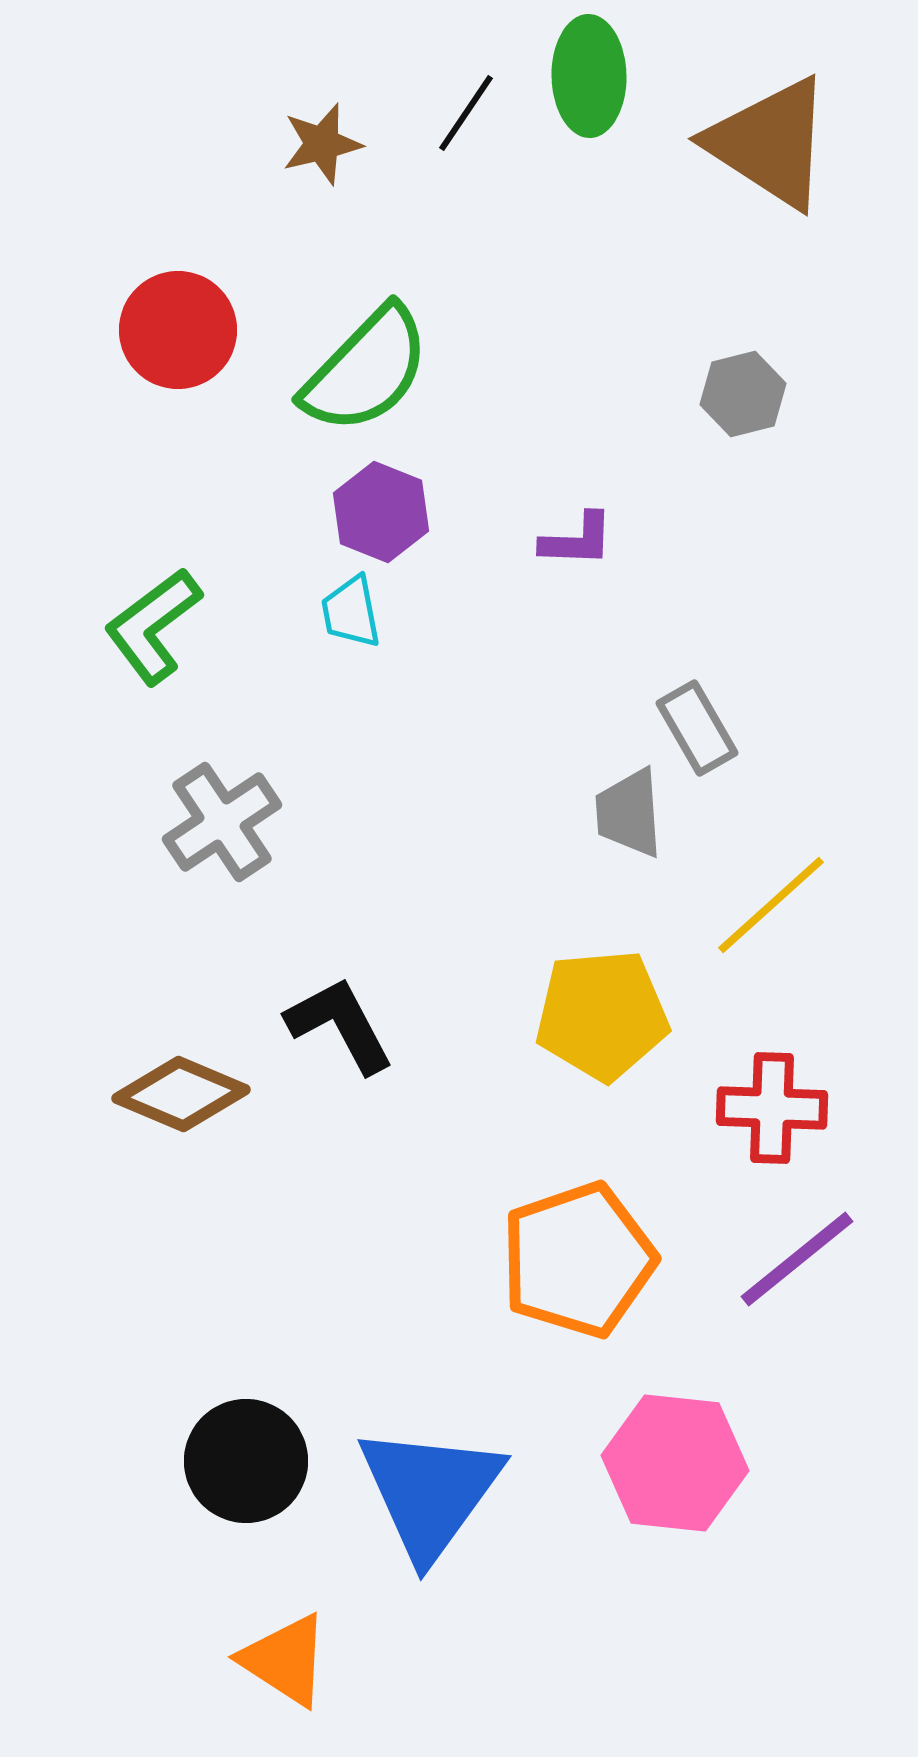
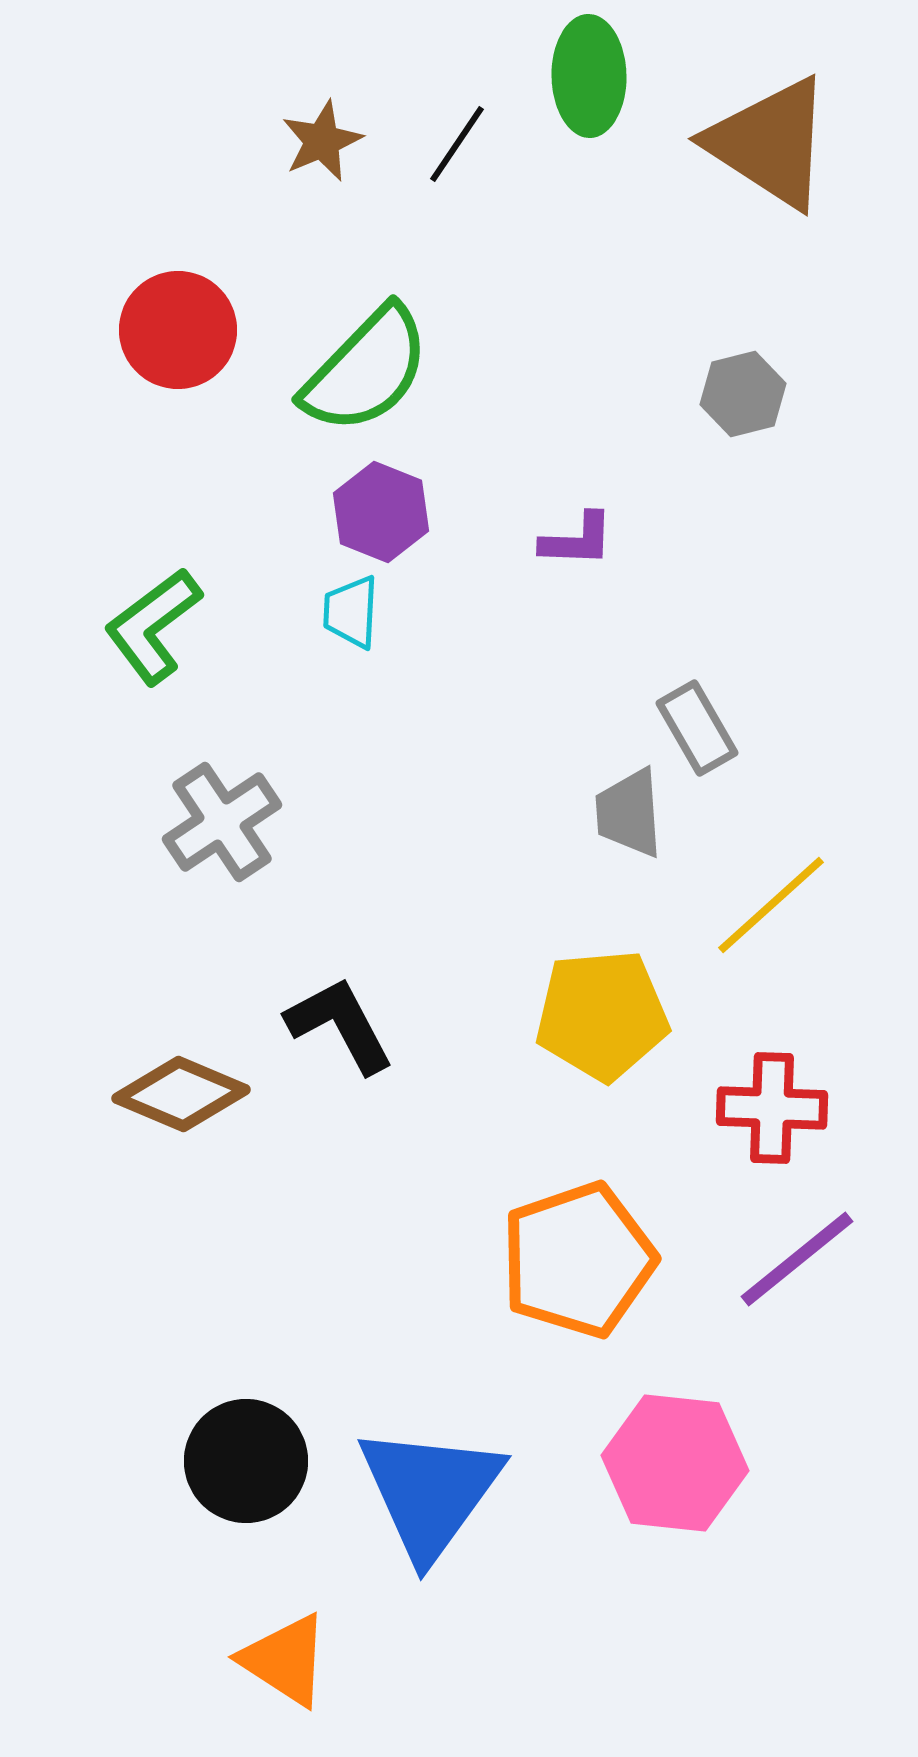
black line: moved 9 px left, 31 px down
brown star: moved 3 px up; rotated 10 degrees counterclockwise
cyan trapezoid: rotated 14 degrees clockwise
